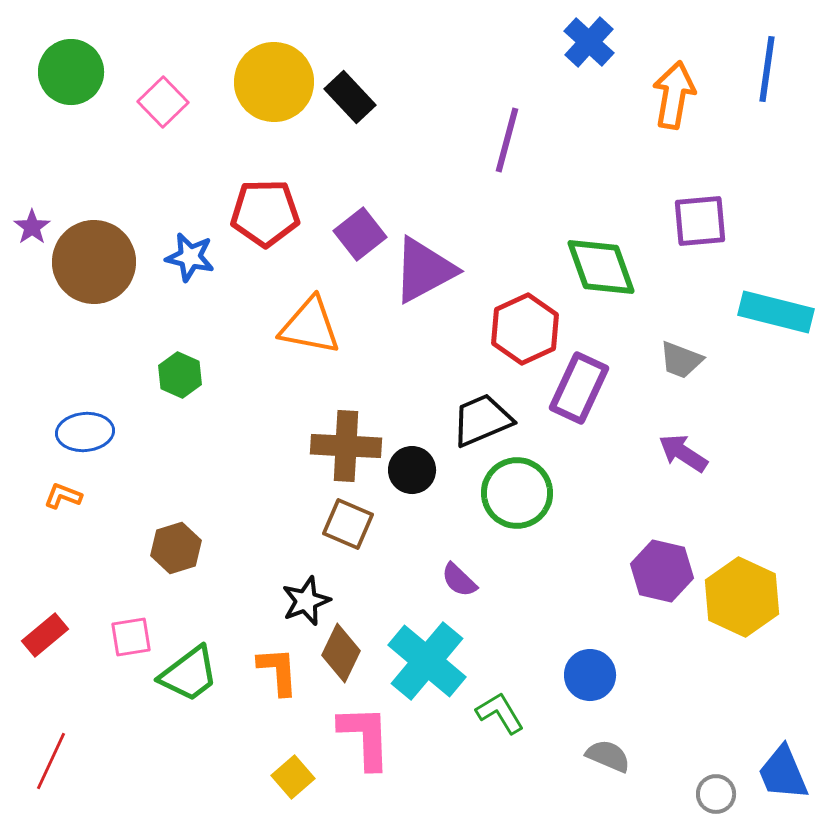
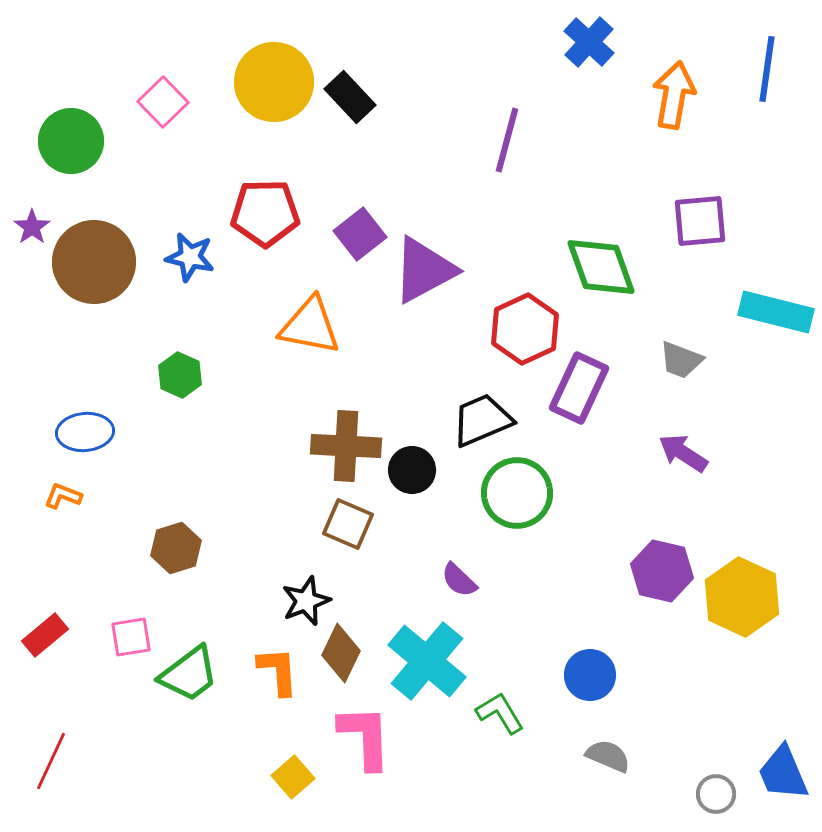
green circle at (71, 72): moved 69 px down
